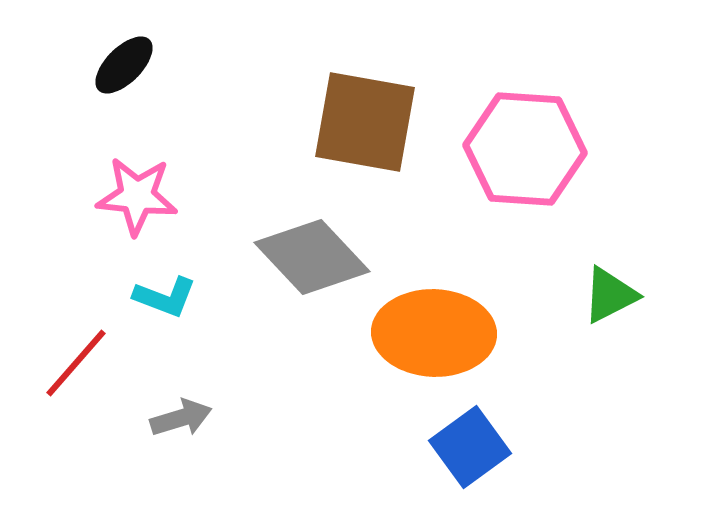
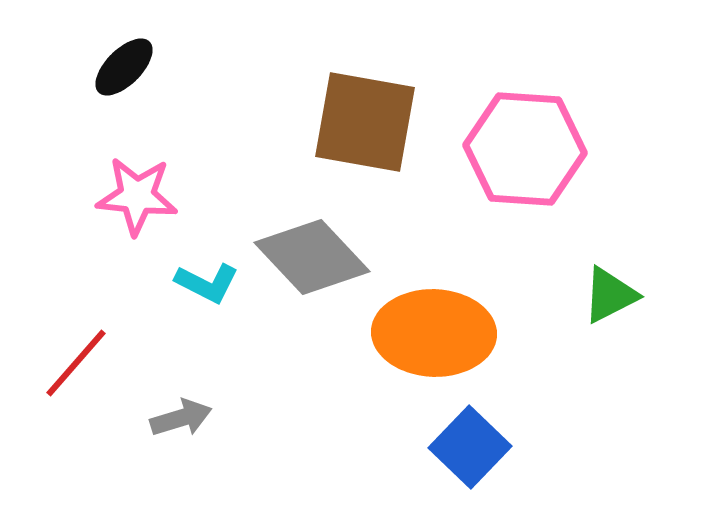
black ellipse: moved 2 px down
cyan L-shape: moved 42 px right, 14 px up; rotated 6 degrees clockwise
blue square: rotated 10 degrees counterclockwise
